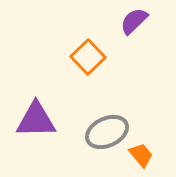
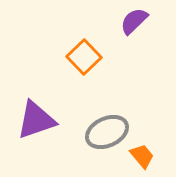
orange square: moved 4 px left
purple triangle: rotated 18 degrees counterclockwise
orange trapezoid: moved 1 px right, 1 px down
